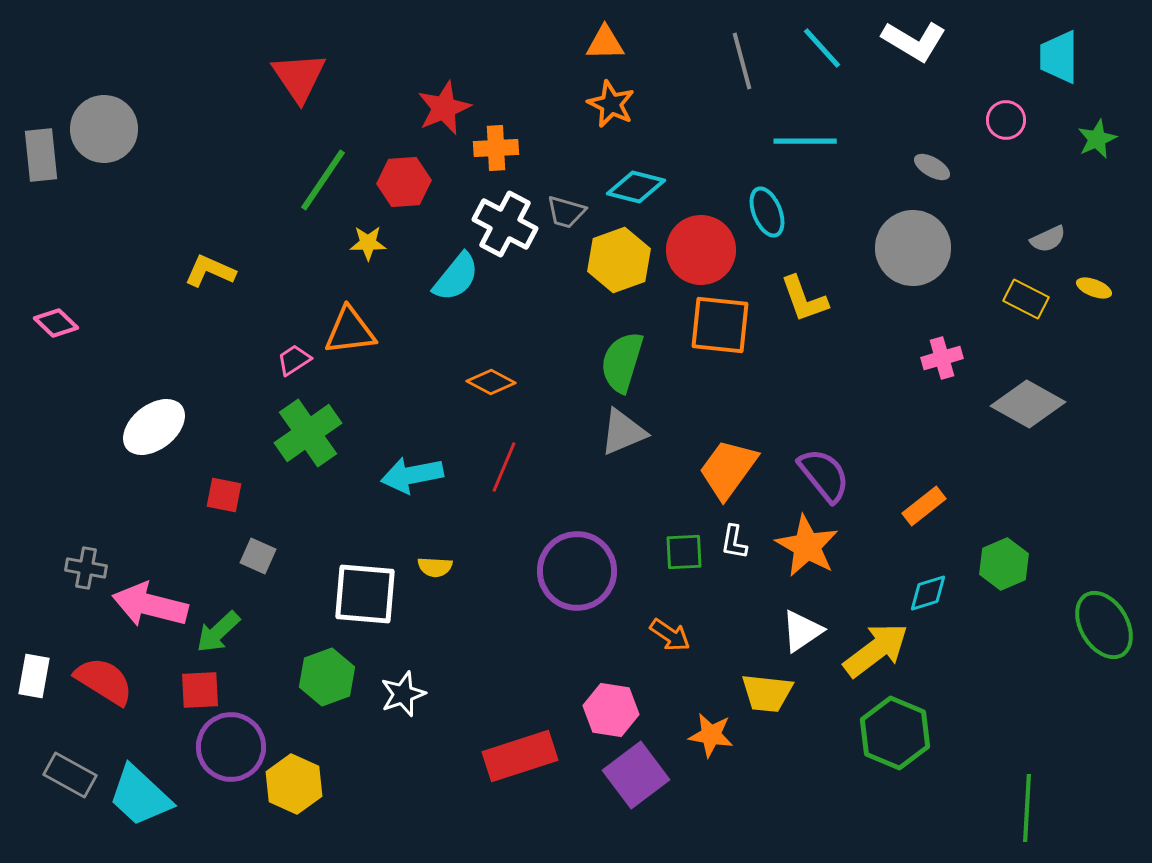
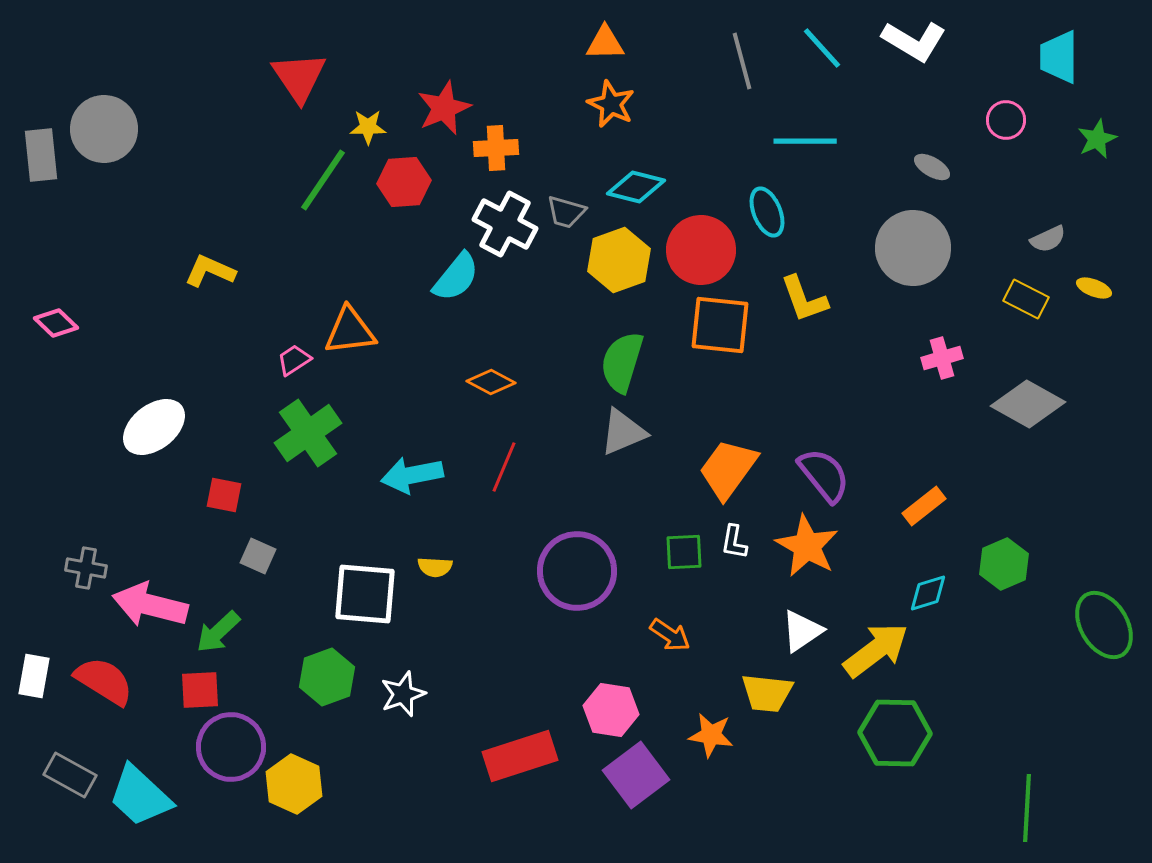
yellow star at (368, 243): moved 116 px up
green hexagon at (895, 733): rotated 22 degrees counterclockwise
